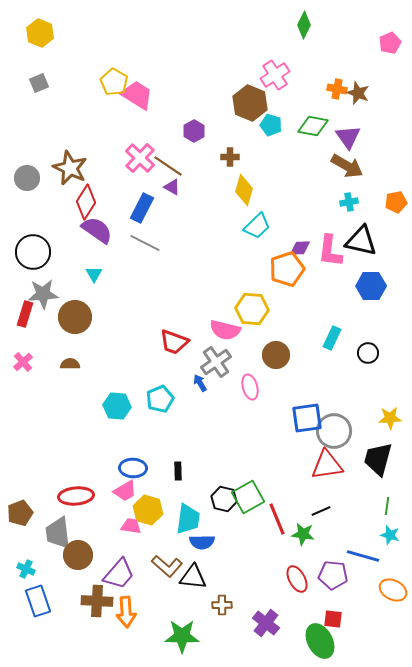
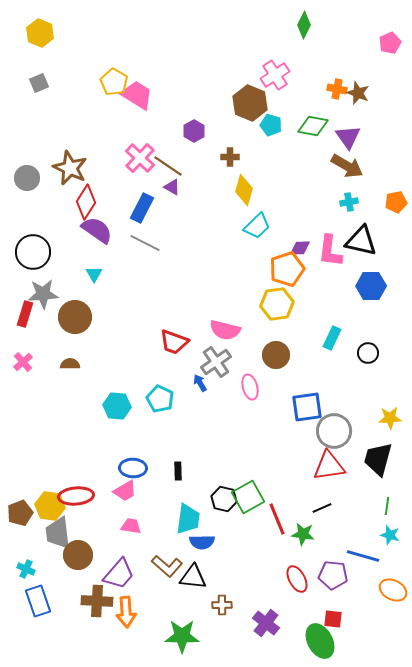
yellow hexagon at (252, 309): moved 25 px right, 5 px up; rotated 12 degrees counterclockwise
cyan pentagon at (160, 399): rotated 24 degrees counterclockwise
blue square at (307, 418): moved 11 px up
red triangle at (327, 465): moved 2 px right, 1 px down
yellow hexagon at (148, 510): moved 98 px left, 4 px up; rotated 8 degrees counterclockwise
black line at (321, 511): moved 1 px right, 3 px up
